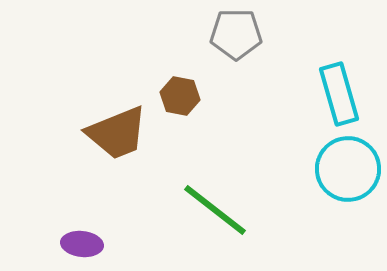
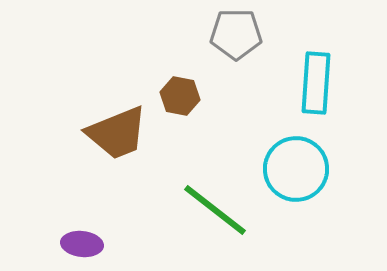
cyan rectangle: moved 23 px left, 11 px up; rotated 20 degrees clockwise
cyan circle: moved 52 px left
